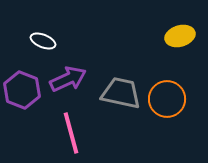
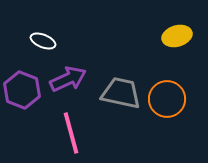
yellow ellipse: moved 3 px left
